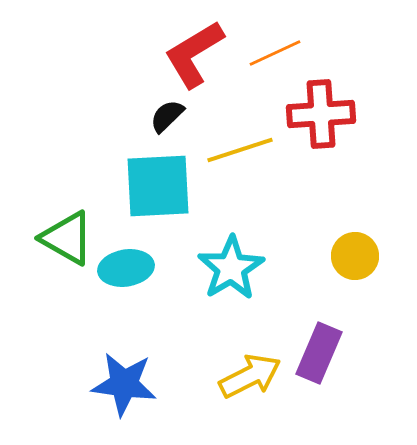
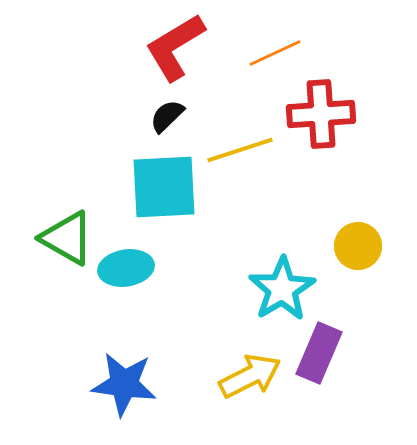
red L-shape: moved 19 px left, 7 px up
cyan square: moved 6 px right, 1 px down
yellow circle: moved 3 px right, 10 px up
cyan star: moved 51 px right, 21 px down
